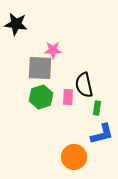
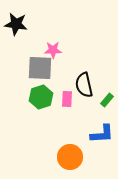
pink rectangle: moved 1 px left, 2 px down
green rectangle: moved 10 px right, 8 px up; rotated 32 degrees clockwise
blue L-shape: rotated 10 degrees clockwise
orange circle: moved 4 px left
